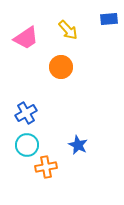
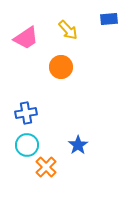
blue cross: rotated 20 degrees clockwise
blue star: rotated 12 degrees clockwise
orange cross: rotated 35 degrees counterclockwise
